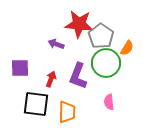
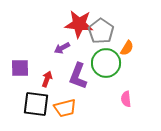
gray pentagon: moved 5 px up
purple arrow: moved 6 px right, 4 px down; rotated 49 degrees counterclockwise
red arrow: moved 4 px left
pink semicircle: moved 17 px right, 3 px up
orange trapezoid: moved 2 px left, 4 px up; rotated 75 degrees clockwise
